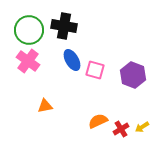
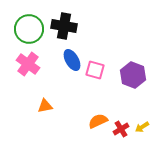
green circle: moved 1 px up
pink cross: moved 3 px down
